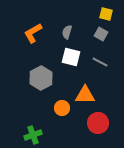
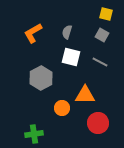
gray square: moved 1 px right, 1 px down
green cross: moved 1 px right, 1 px up; rotated 12 degrees clockwise
